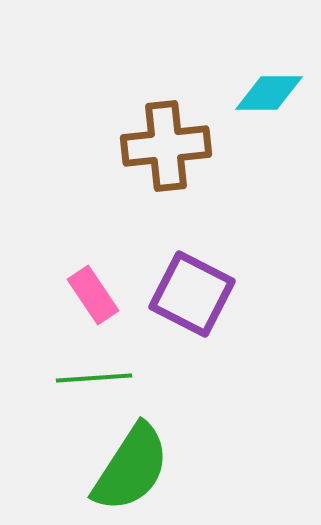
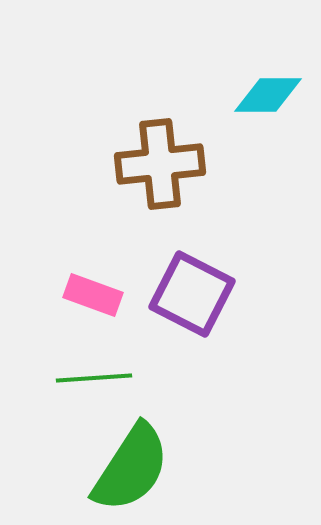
cyan diamond: moved 1 px left, 2 px down
brown cross: moved 6 px left, 18 px down
pink rectangle: rotated 36 degrees counterclockwise
